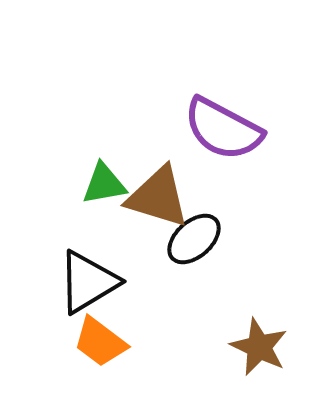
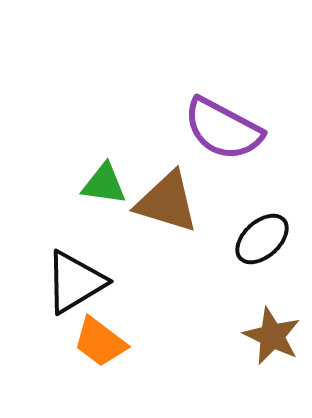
green triangle: rotated 18 degrees clockwise
brown triangle: moved 9 px right, 5 px down
black ellipse: moved 68 px right
black triangle: moved 13 px left
brown star: moved 13 px right, 11 px up
